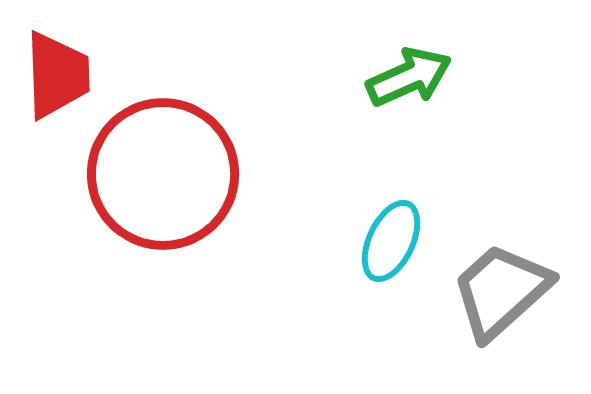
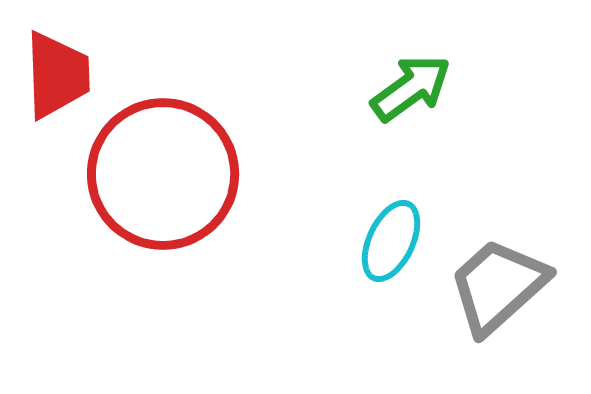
green arrow: moved 2 px right, 11 px down; rotated 12 degrees counterclockwise
gray trapezoid: moved 3 px left, 5 px up
